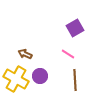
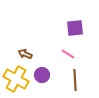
purple square: rotated 24 degrees clockwise
purple circle: moved 2 px right, 1 px up
